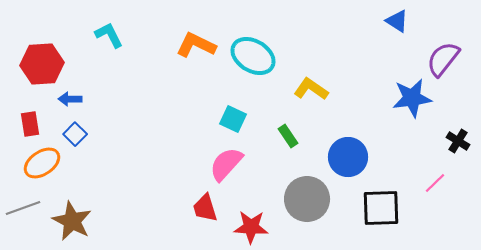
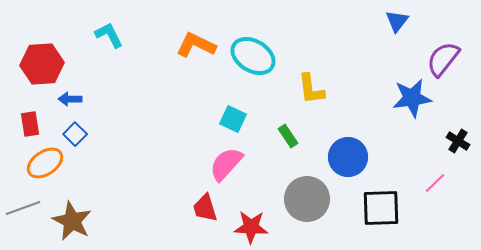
blue triangle: rotated 35 degrees clockwise
yellow L-shape: rotated 132 degrees counterclockwise
orange ellipse: moved 3 px right
